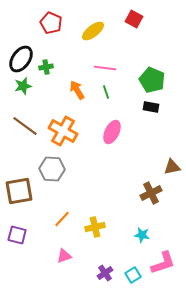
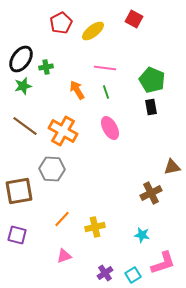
red pentagon: moved 10 px right; rotated 20 degrees clockwise
black rectangle: rotated 70 degrees clockwise
pink ellipse: moved 2 px left, 4 px up; rotated 55 degrees counterclockwise
